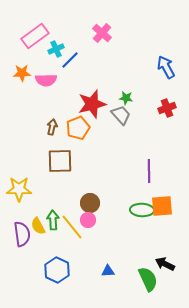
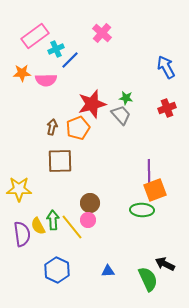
orange square: moved 7 px left, 16 px up; rotated 15 degrees counterclockwise
